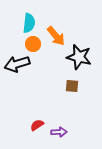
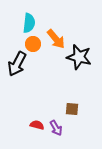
orange arrow: moved 3 px down
black arrow: rotated 45 degrees counterclockwise
brown square: moved 23 px down
red semicircle: rotated 48 degrees clockwise
purple arrow: moved 3 px left, 4 px up; rotated 63 degrees clockwise
